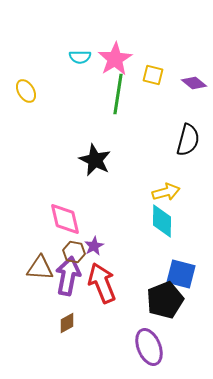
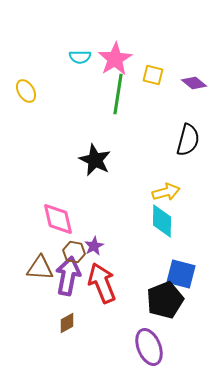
pink diamond: moved 7 px left
